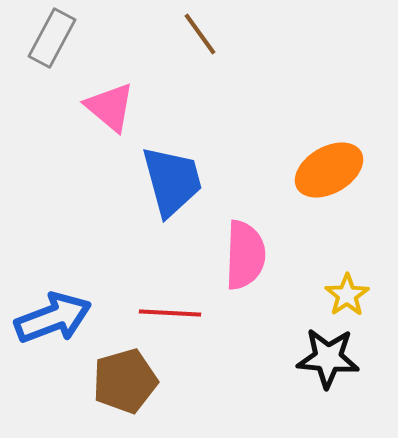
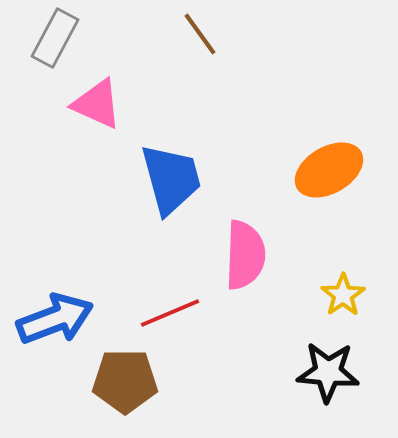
gray rectangle: moved 3 px right
pink triangle: moved 13 px left, 3 px up; rotated 16 degrees counterclockwise
blue trapezoid: moved 1 px left, 2 px up
yellow star: moved 4 px left
red line: rotated 26 degrees counterclockwise
blue arrow: moved 2 px right, 1 px down
black star: moved 14 px down
brown pentagon: rotated 16 degrees clockwise
